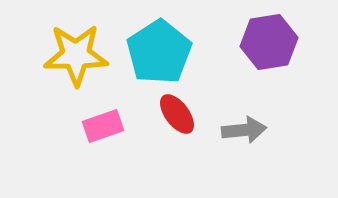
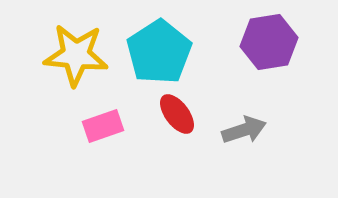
yellow star: rotated 6 degrees clockwise
gray arrow: rotated 12 degrees counterclockwise
